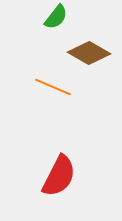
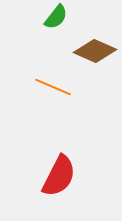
brown diamond: moved 6 px right, 2 px up; rotated 6 degrees counterclockwise
